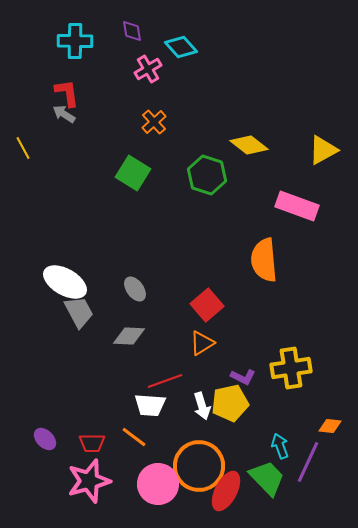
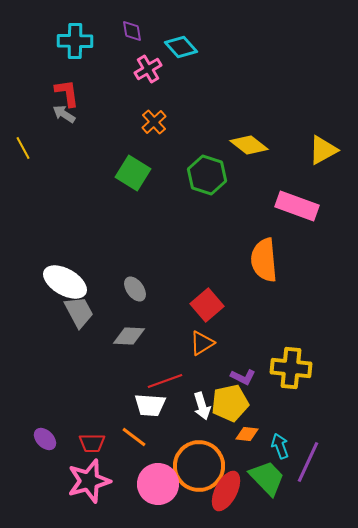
yellow cross: rotated 15 degrees clockwise
orange diamond: moved 83 px left, 8 px down
